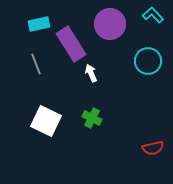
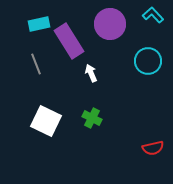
purple rectangle: moved 2 px left, 3 px up
